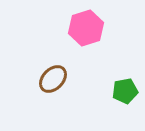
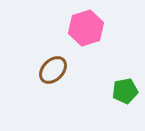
brown ellipse: moved 9 px up
